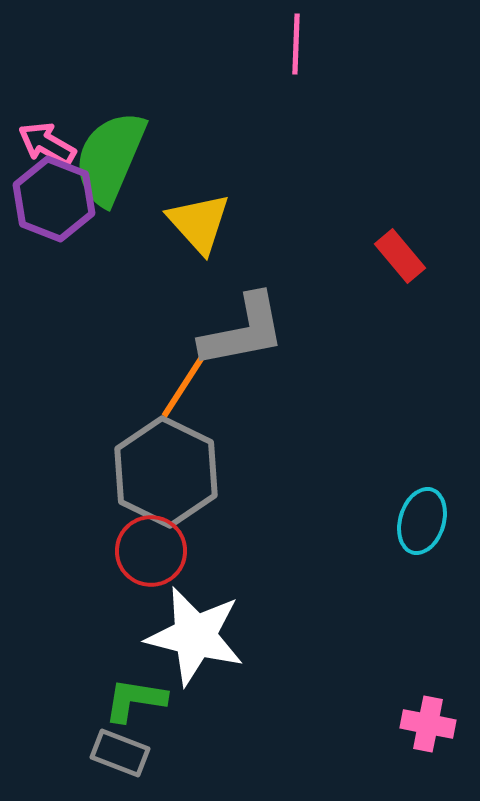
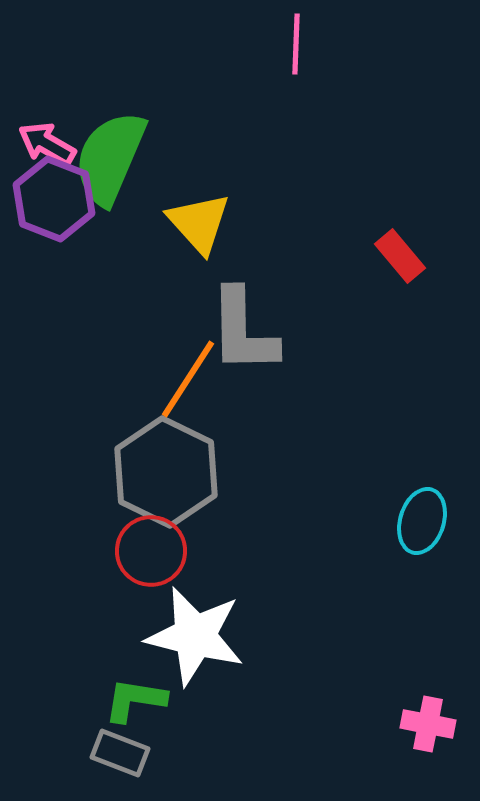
gray L-shape: rotated 100 degrees clockwise
